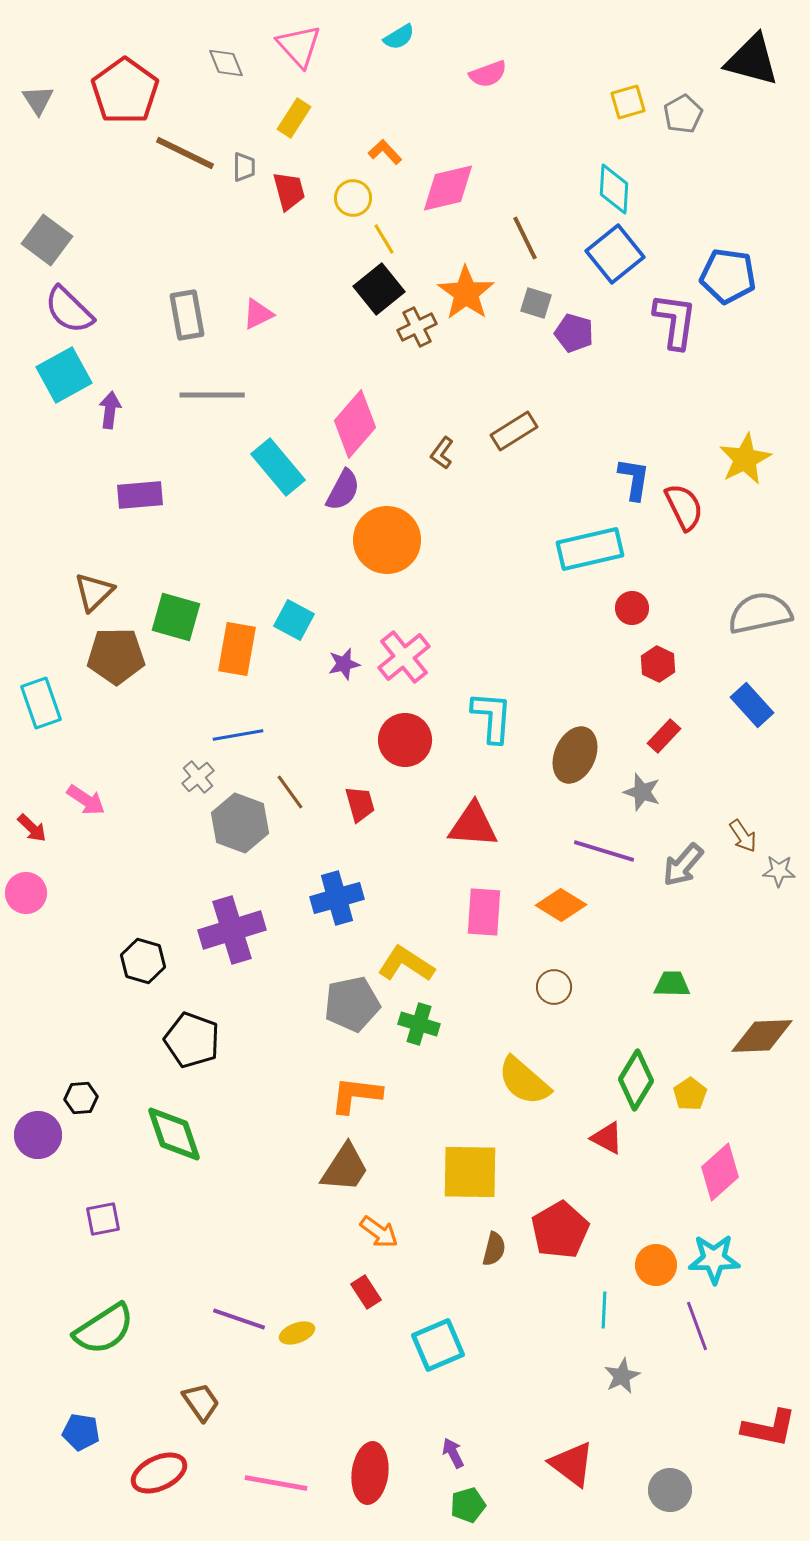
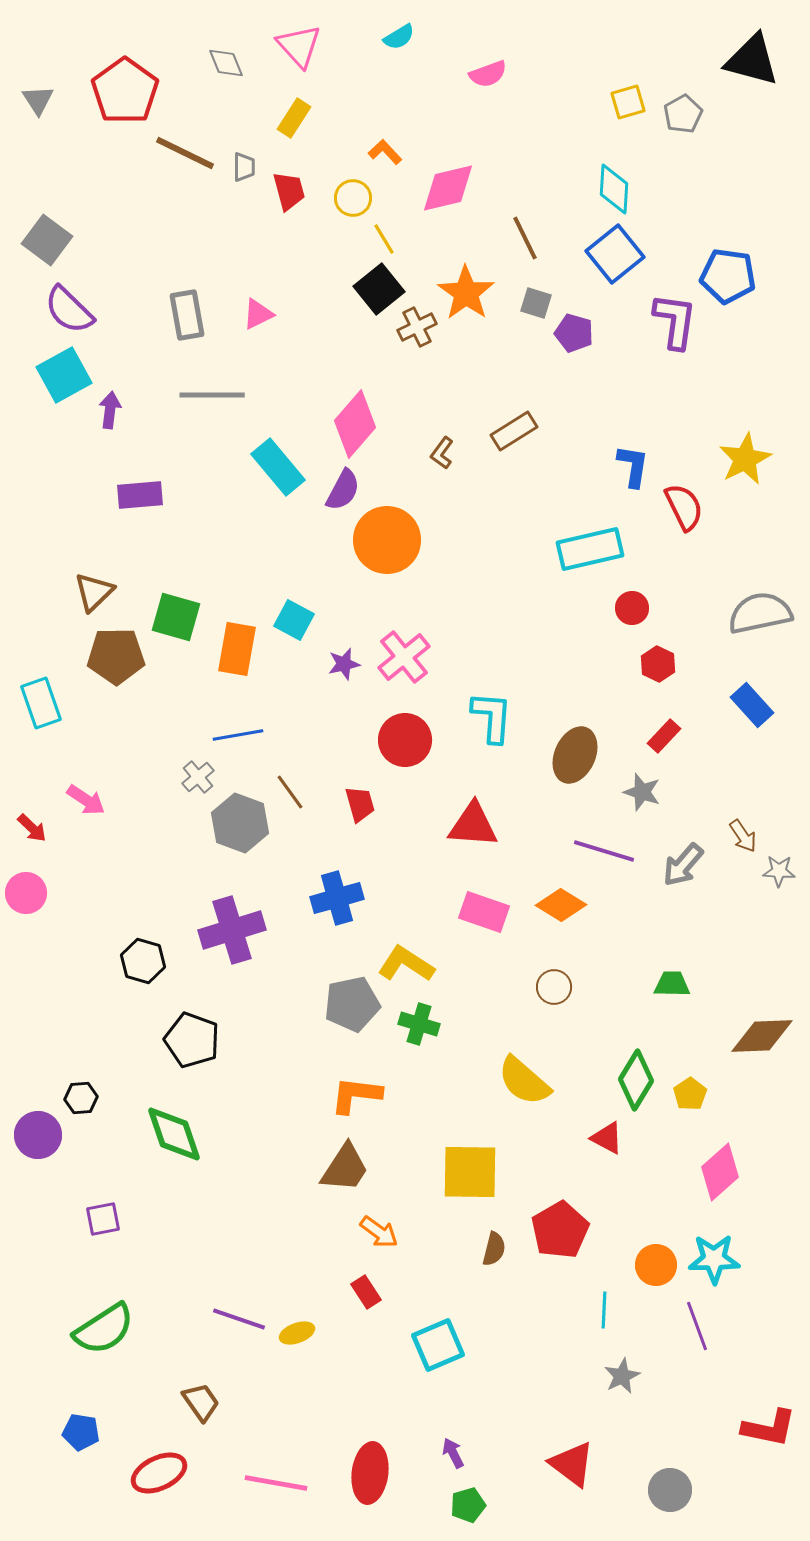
blue L-shape at (634, 479): moved 1 px left, 13 px up
pink rectangle at (484, 912): rotated 75 degrees counterclockwise
